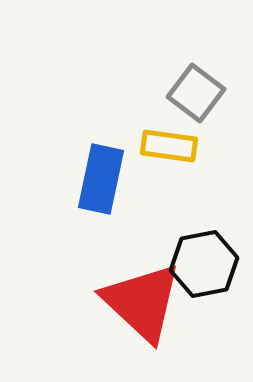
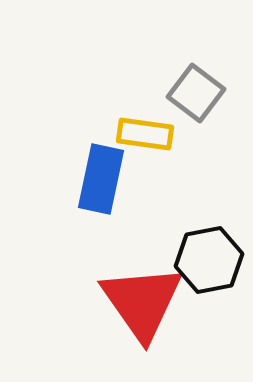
yellow rectangle: moved 24 px left, 12 px up
black hexagon: moved 5 px right, 4 px up
red triangle: rotated 12 degrees clockwise
